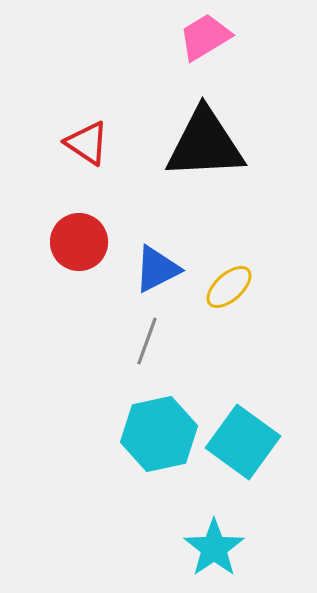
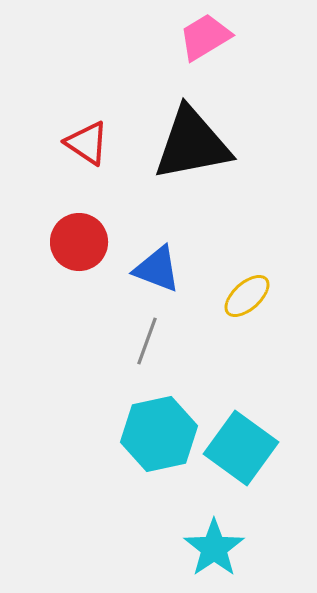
black triangle: moved 13 px left; rotated 8 degrees counterclockwise
blue triangle: rotated 48 degrees clockwise
yellow ellipse: moved 18 px right, 9 px down
cyan square: moved 2 px left, 6 px down
